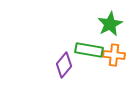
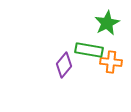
green star: moved 3 px left, 1 px up
orange cross: moved 3 px left, 7 px down
